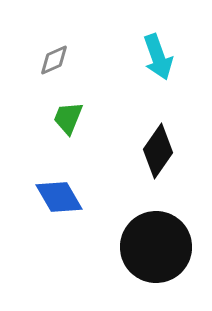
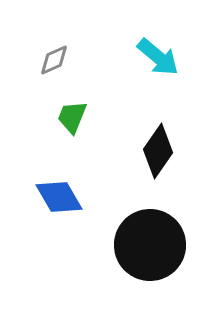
cyan arrow: rotated 30 degrees counterclockwise
green trapezoid: moved 4 px right, 1 px up
black circle: moved 6 px left, 2 px up
